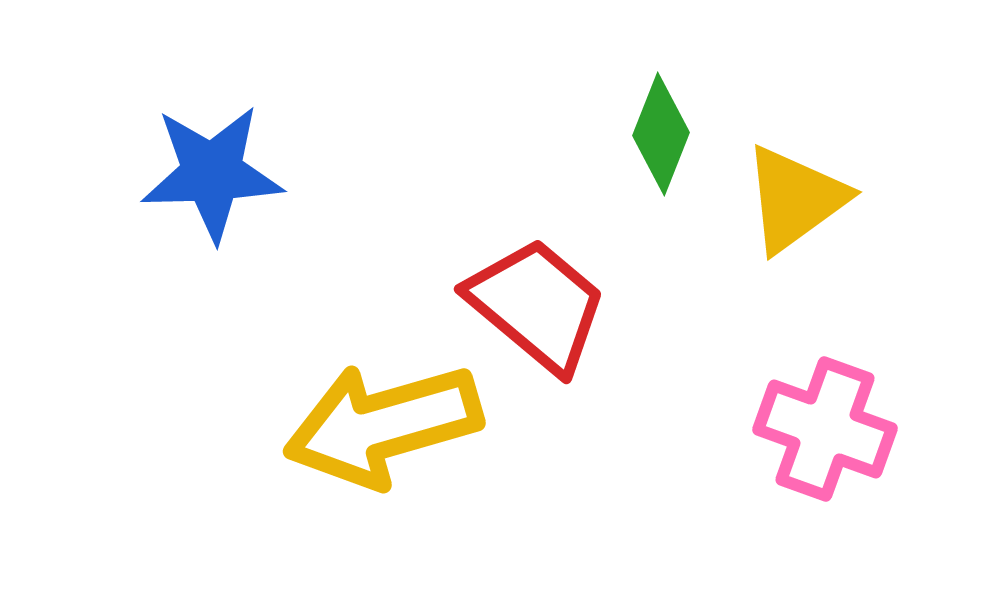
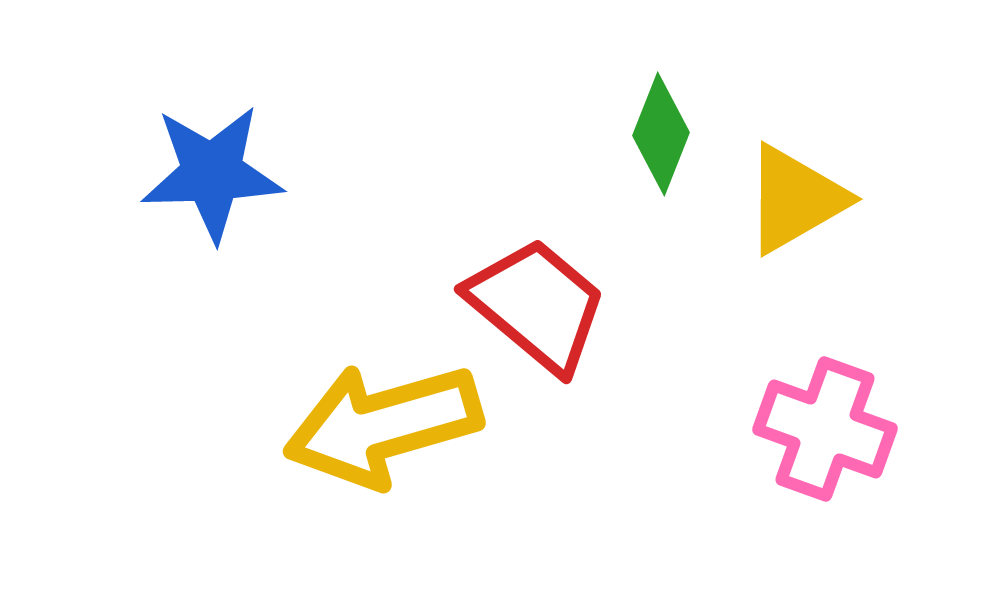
yellow triangle: rotated 6 degrees clockwise
